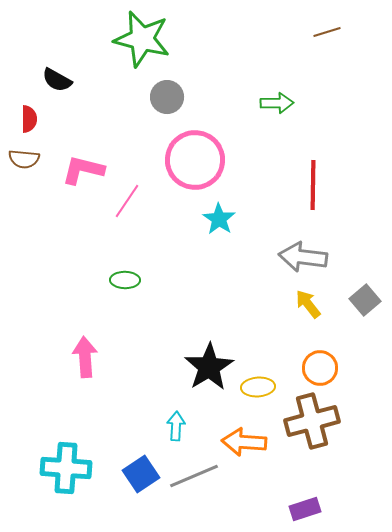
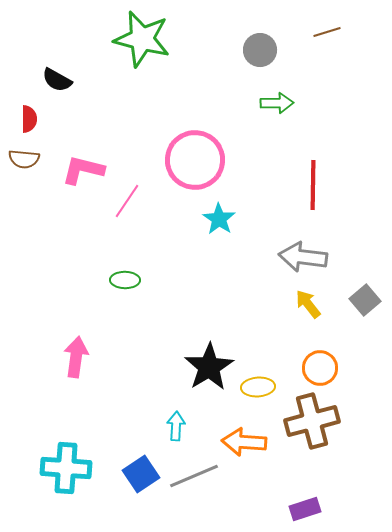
gray circle: moved 93 px right, 47 px up
pink arrow: moved 9 px left; rotated 12 degrees clockwise
